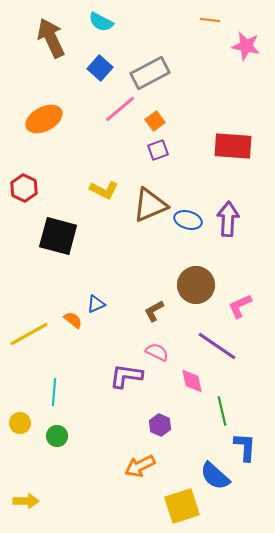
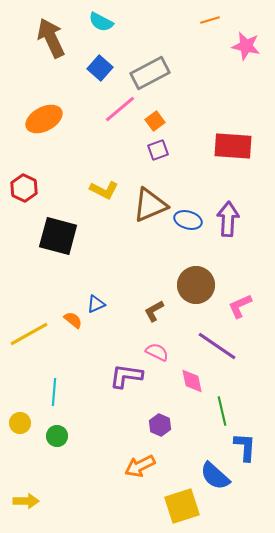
orange line: rotated 24 degrees counterclockwise
